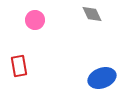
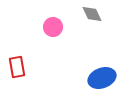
pink circle: moved 18 px right, 7 px down
red rectangle: moved 2 px left, 1 px down
